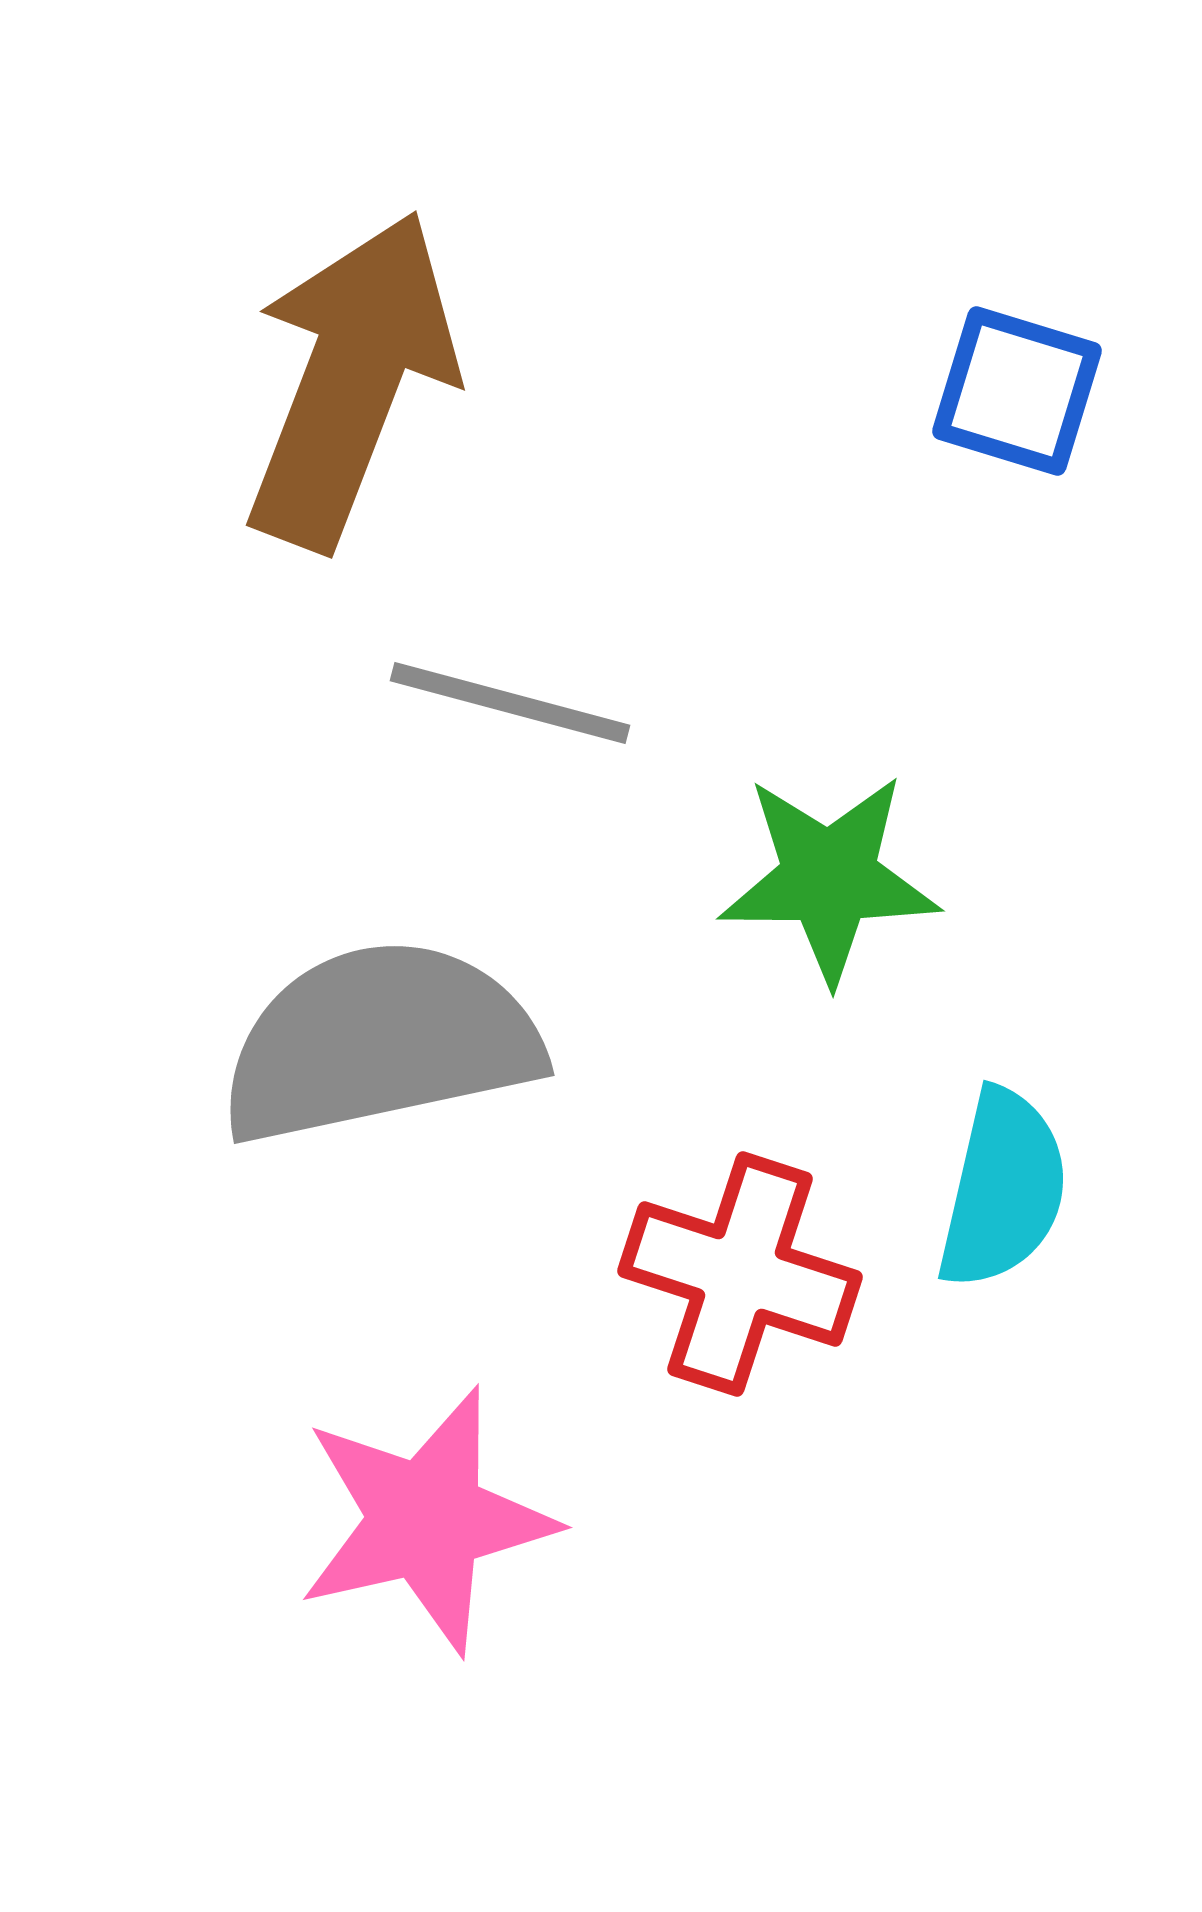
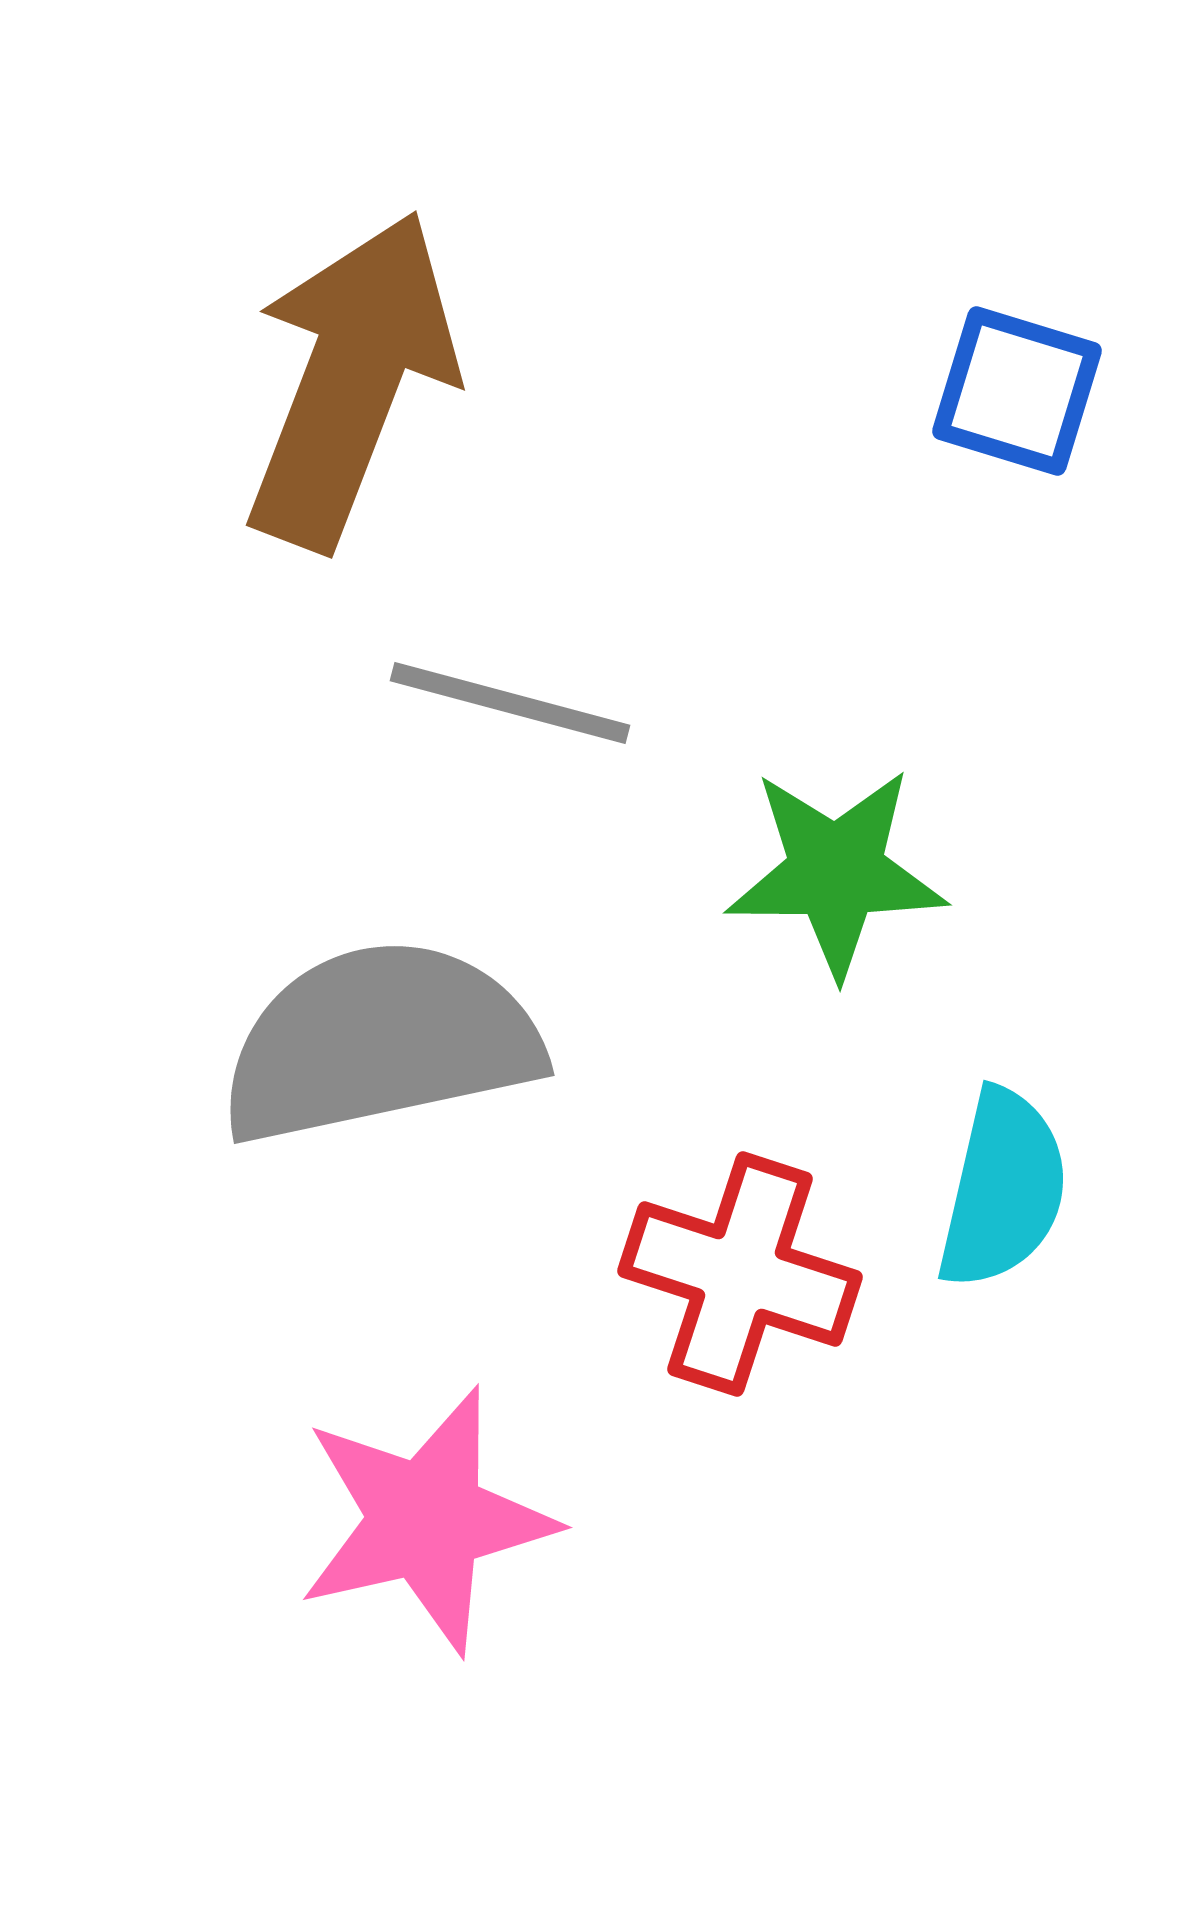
green star: moved 7 px right, 6 px up
